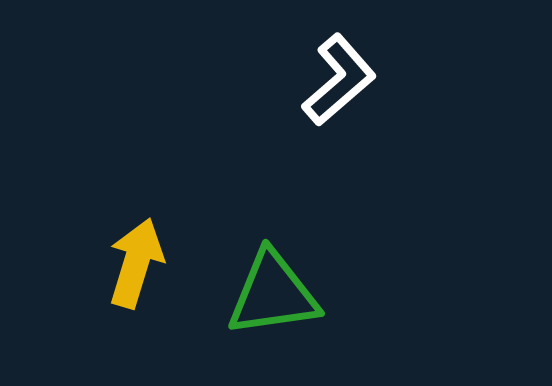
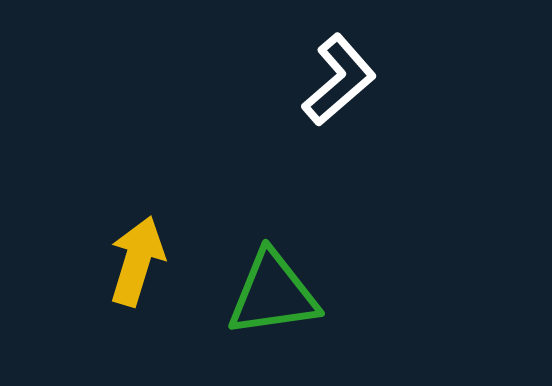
yellow arrow: moved 1 px right, 2 px up
